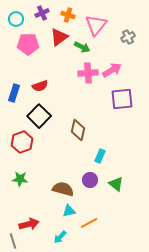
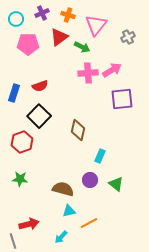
cyan arrow: moved 1 px right
